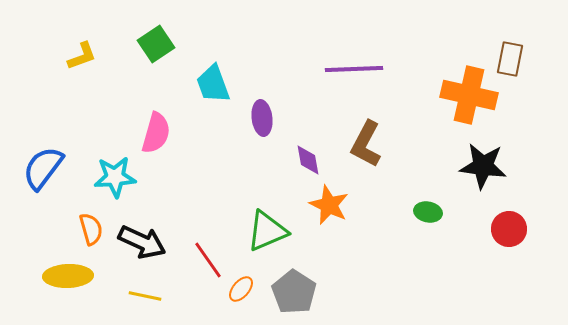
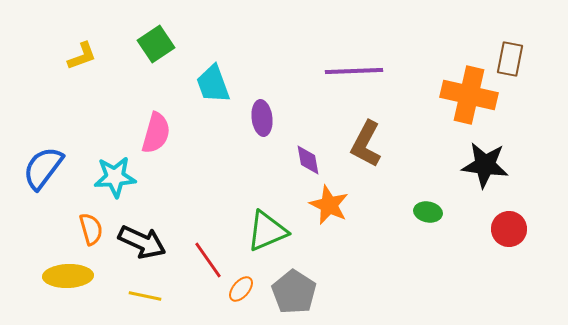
purple line: moved 2 px down
black star: moved 2 px right, 1 px up
